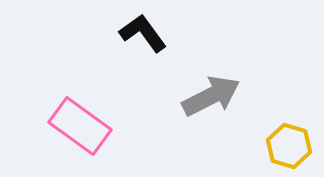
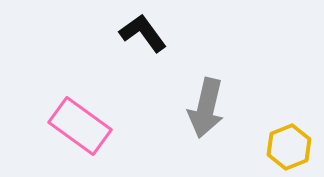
gray arrow: moved 5 px left, 12 px down; rotated 130 degrees clockwise
yellow hexagon: moved 1 px down; rotated 21 degrees clockwise
